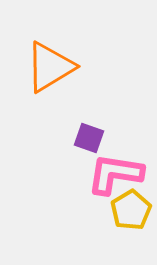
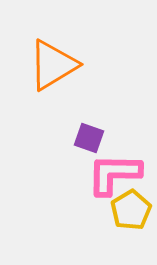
orange triangle: moved 3 px right, 2 px up
pink L-shape: moved 1 px left; rotated 8 degrees counterclockwise
